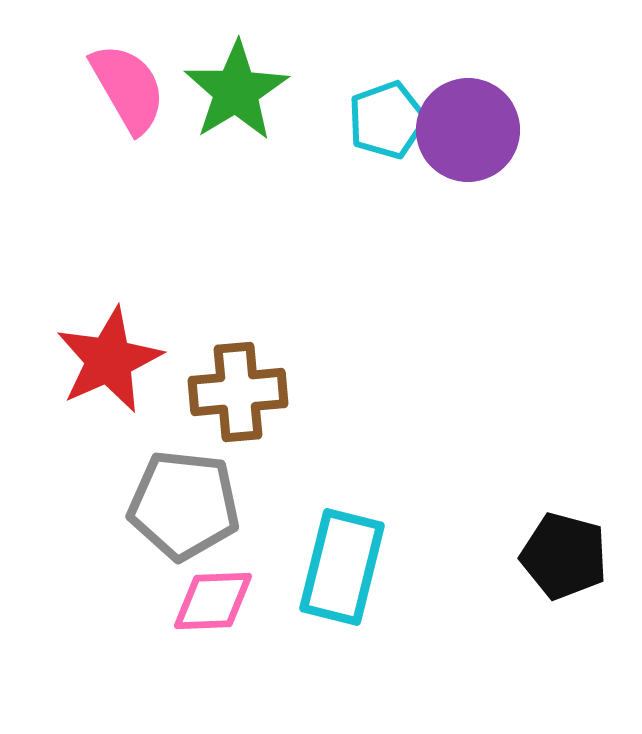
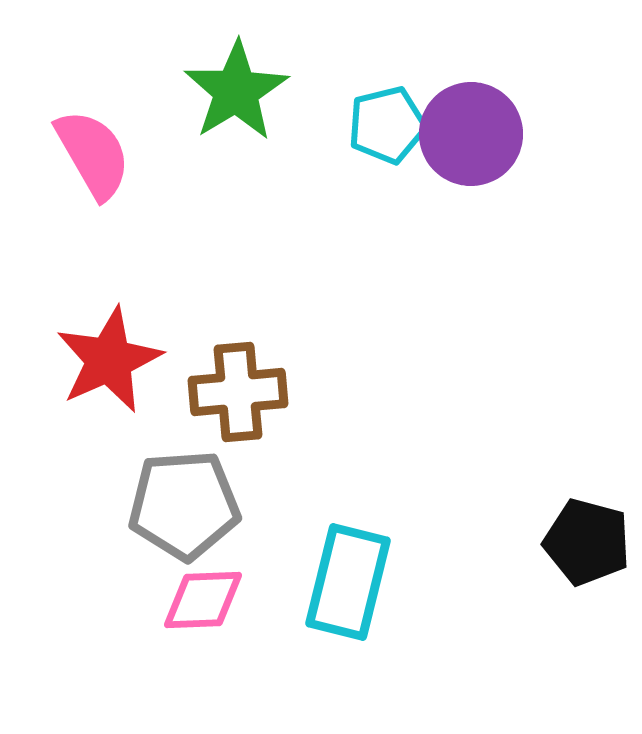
pink semicircle: moved 35 px left, 66 px down
cyan pentagon: moved 5 px down; rotated 6 degrees clockwise
purple circle: moved 3 px right, 4 px down
gray pentagon: rotated 10 degrees counterclockwise
black pentagon: moved 23 px right, 14 px up
cyan rectangle: moved 6 px right, 15 px down
pink diamond: moved 10 px left, 1 px up
